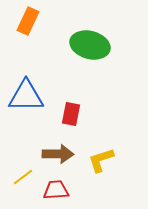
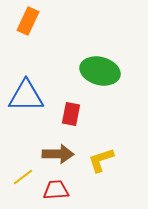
green ellipse: moved 10 px right, 26 px down
